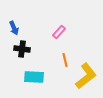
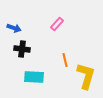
blue arrow: rotated 48 degrees counterclockwise
pink rectangle: moved 2 px left, 8 px up
yellow L-shape: rotated 36 degrees counterclockwise
